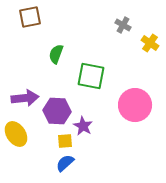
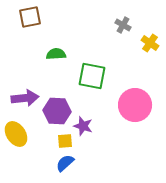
green semicircle: rotated 66 degrees clockwise
green square: moved 1 px right
purple star: rotated 12 degrees counterclockwise
